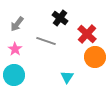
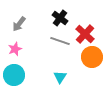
gray arrow: moved 2 px right
red cross: moved 2 px left
gray line: moved 14 px right
pink star: rotated 16 degrees clockwise
orange circle: moved 3 px left
cyan triangle: moved 7 px left
